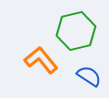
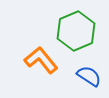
green hexagon: rotated 9 degrees counterclockwise
